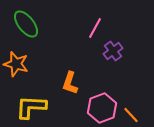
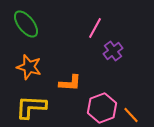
orange star: moved 13 px right, 3 px down
orange L-shape: rotated 105 degrees counterclockwise
